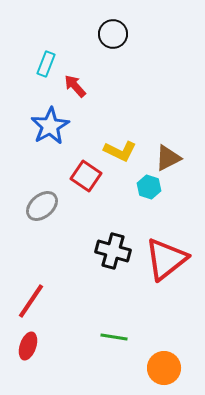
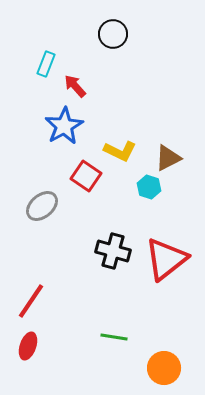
blue star: moved 14 px right
